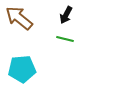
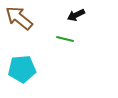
black arrow: moved 10 px right; rotated 36 degrees clockwise
